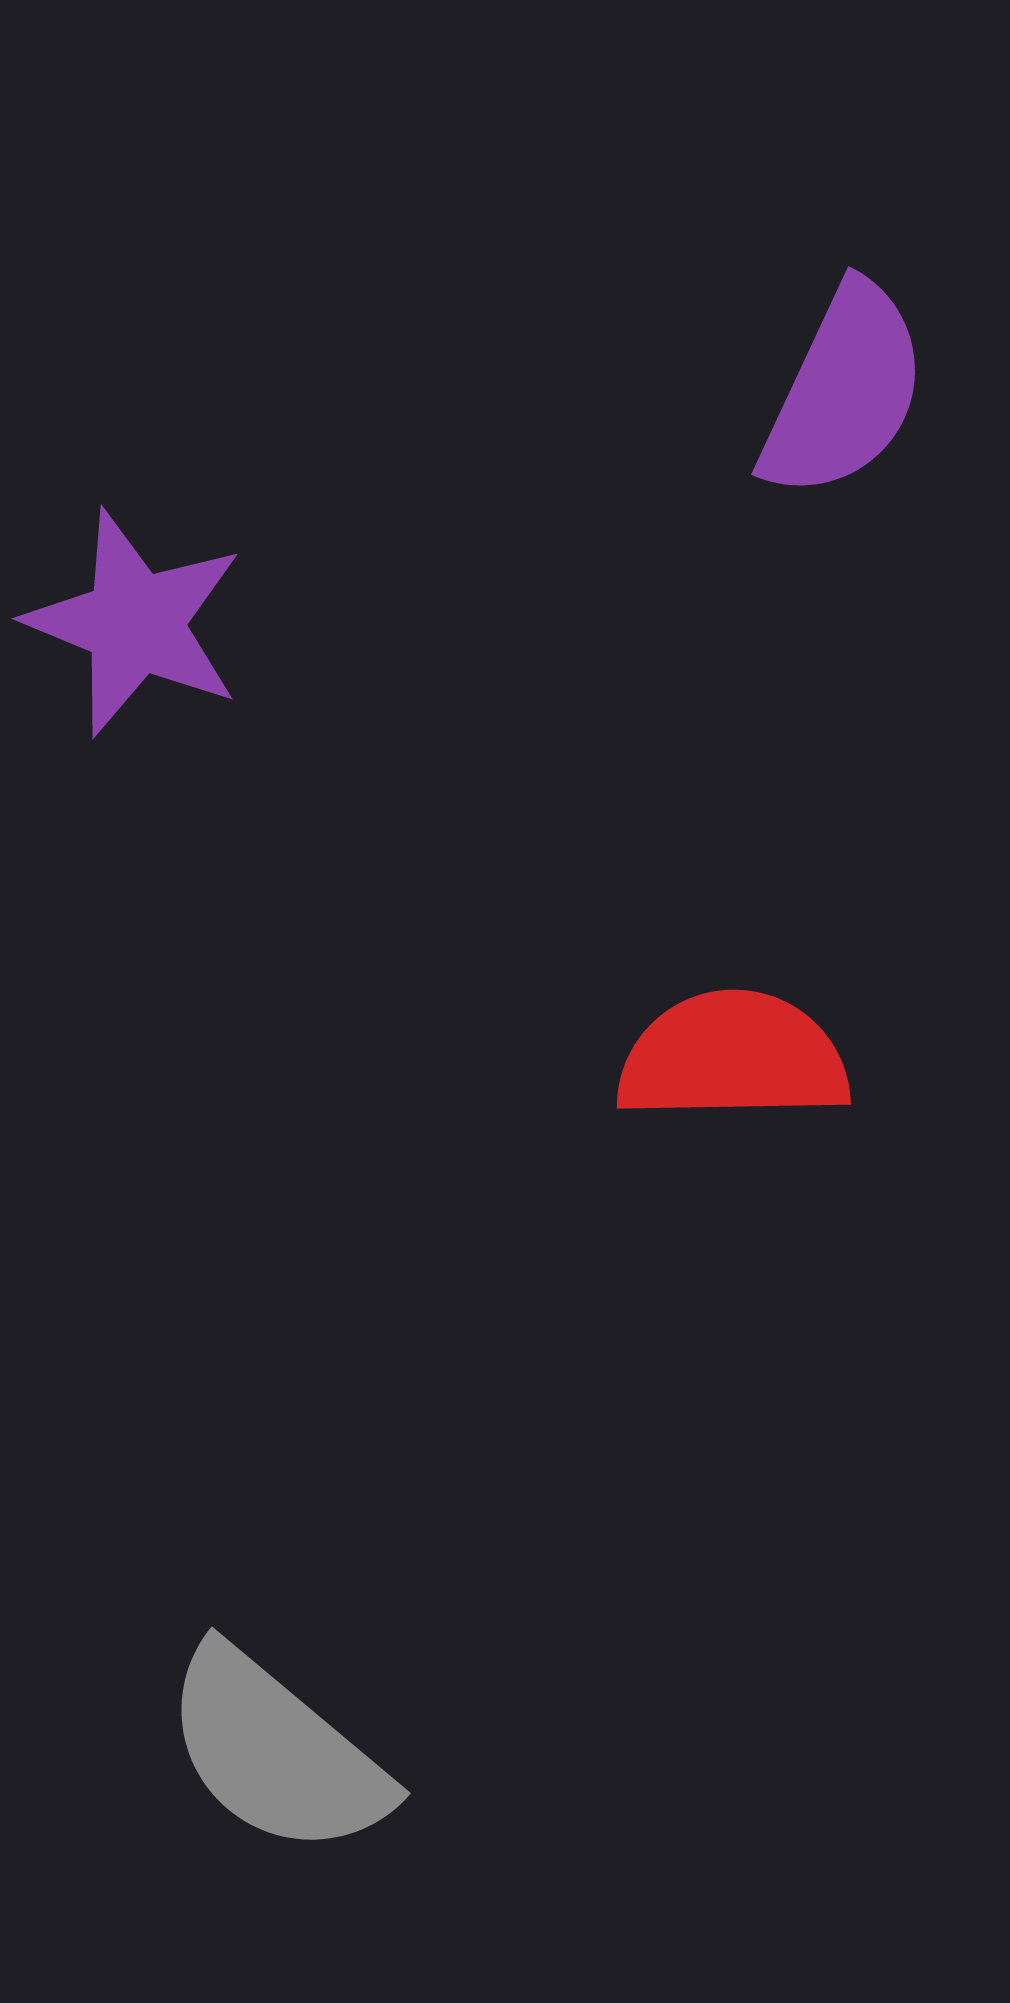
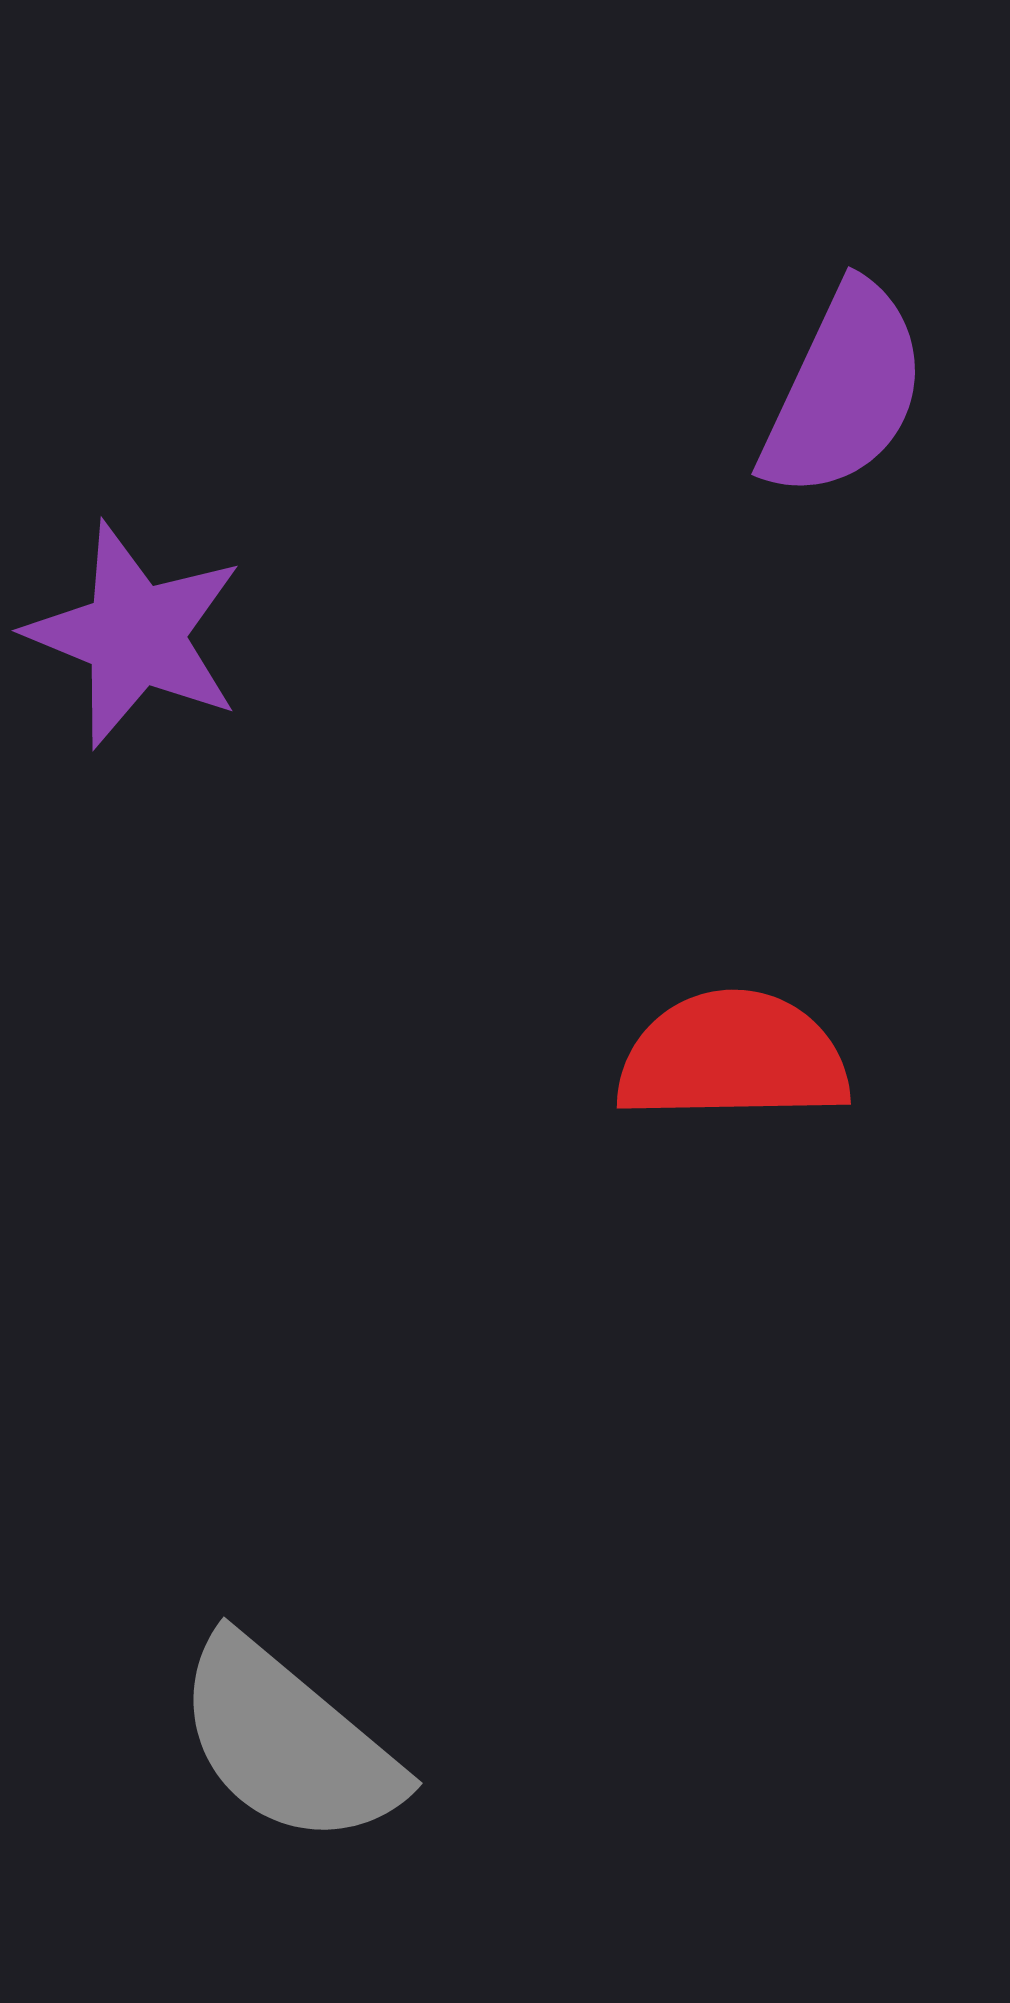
purple star: moved 12 px down
gray semicircle: moved 12 px right, 10 px up
